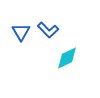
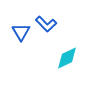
blue L-shape: moved 2 px left, 6 px up
